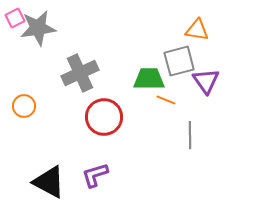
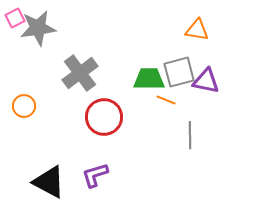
gray square: moved 11 px down
gray cross: rotated 12 degrees counterclockwise
purple triangle: rotated 44 degrees counterclockwise
